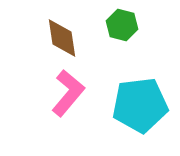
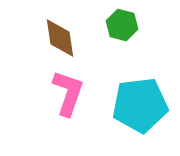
brown diamond: moved 2 px left
pink L-shape: rotated 21 degrees counterclockwise
